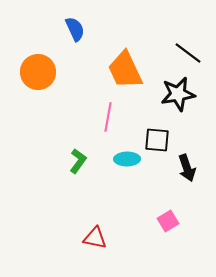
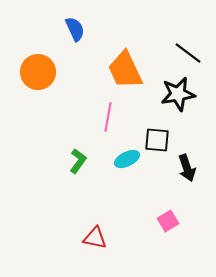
cyan ellipse: rotated 25 degrees counterclockwise
